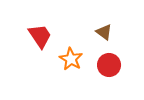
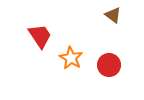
brown triangle: moved 9 px right, 17 px up
orange star: moved 1 px up
